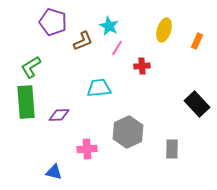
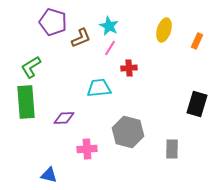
brown L-shape: moved 2 px left, 3 px up
pink line: moved 7 px left
red cross: moved 13 px left, 2 px down
black rectangle: rotated 60 degrees clockwise
purple diamond: moved 5 px right, 3 px down
gray hexagon: rotated 20 degrees counterclockwise
blue triangle: moved 5 px left, 3 px down
